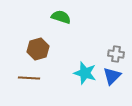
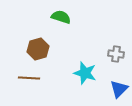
blue triangle: moved 7 px right, 13 px down
